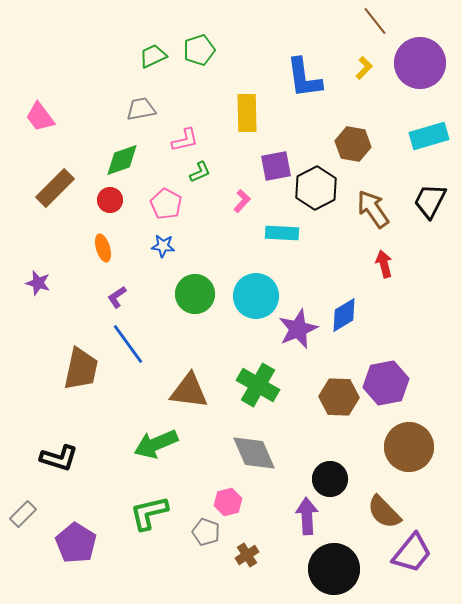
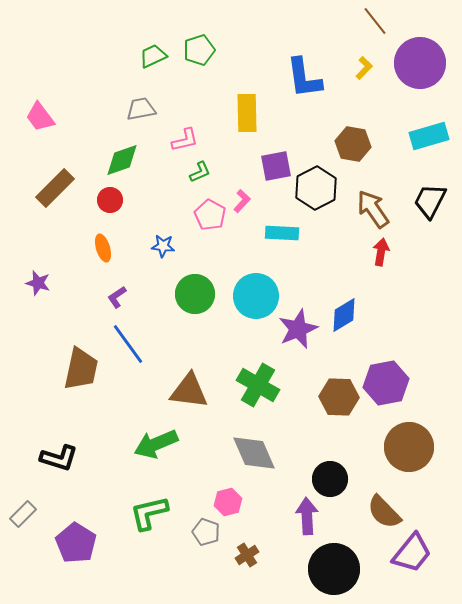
pink pentagon at (166, 204): moved 44 px right, 11 px down
red arrow at (384, 264): moved 3 px left, 12 px up; rotated 24 degrees clockwise
